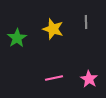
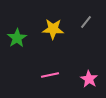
gray line: rotated 40 degrees clockwise
yellow star: rotated 15 degrees counterclockwise
pink line: moved 4 px left, 3 px up
